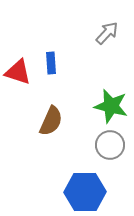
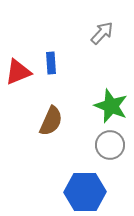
gray arrow: moved 5 px left
red triangle: rotated 40 degrees counterclockwise
green star: rotated 8 degrees clockwise
